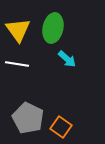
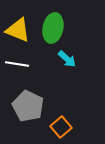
yellow triangle: rotated 32 degrees counterclockwise
gray pentagon: moved 12 px up
orange square: rotated 15 degrees clockwise
